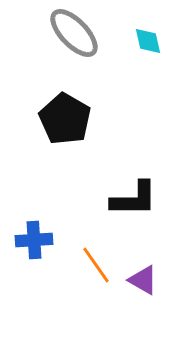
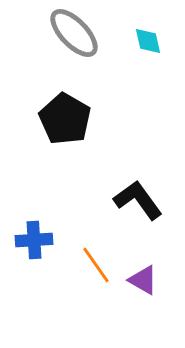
black L-shape: moved 4 px right, 1 px down; rotated 126 degrees counterclockwise
